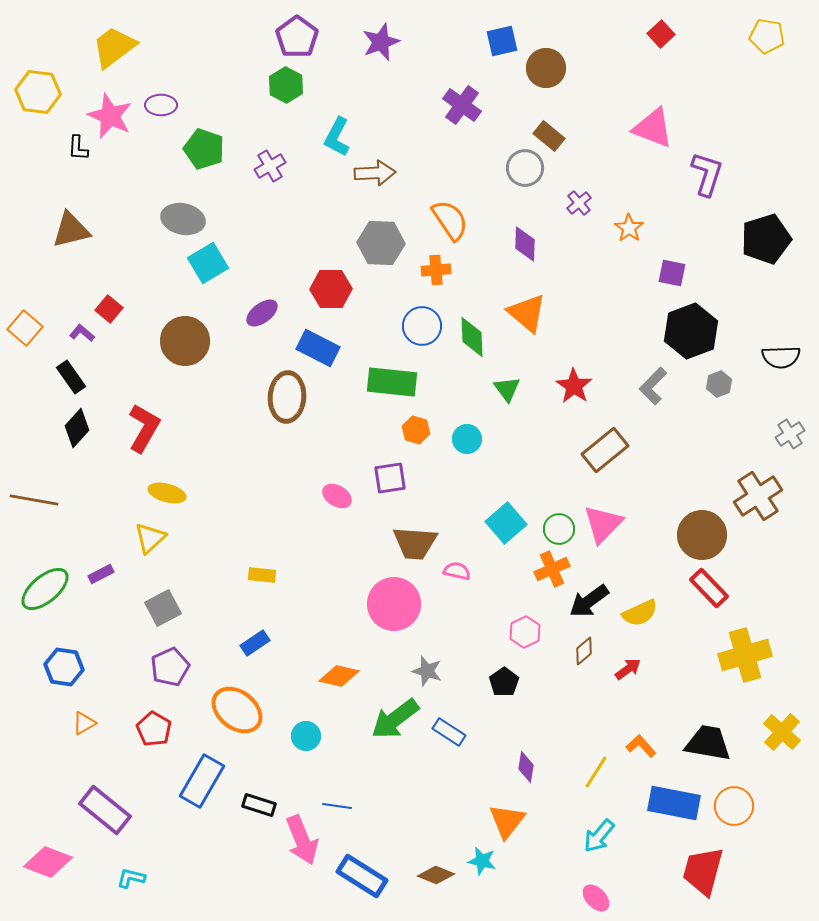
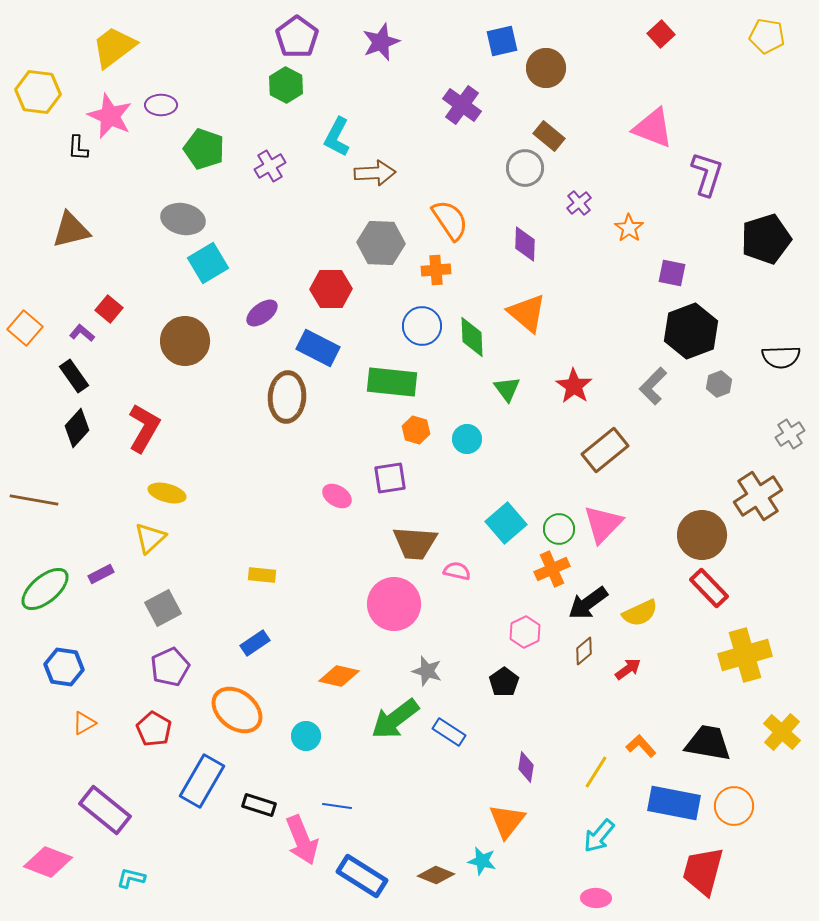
black rectangle at (71, 377): moved 3 px right, 1 px up
black arrow at (589, 601): moved 1 px left, 2 px down
pink ellipse at (596, 898): rotated 44 degrees counterclockwise
